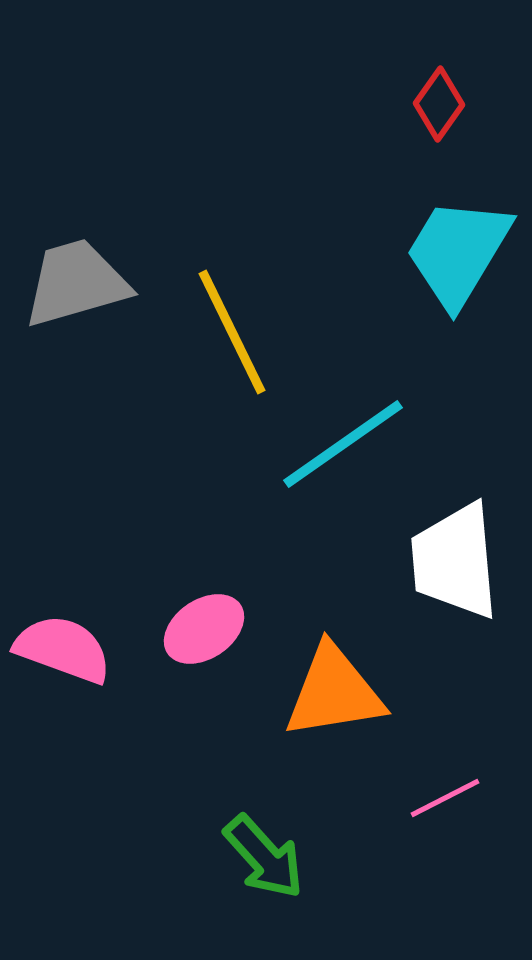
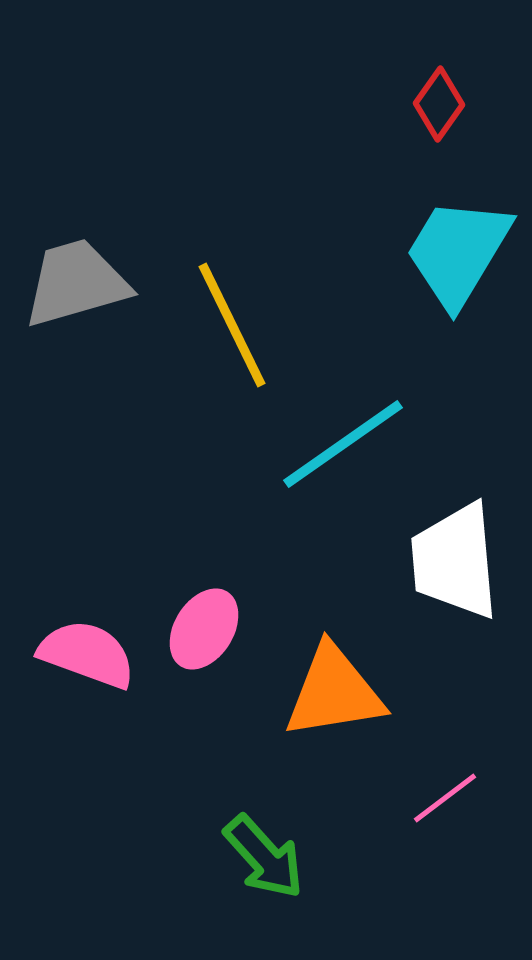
yellow line: moved 7 px up
pink ellipse: rotated 24 degrees counterclockwise
pink semicircle: moved 24 px right, 5 px down
pink line: rotated 10 degrees counterclockwise
